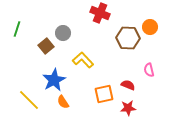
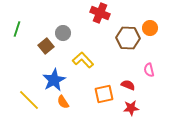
orange circle: moved 1 px down
red star: moved 3 px right
